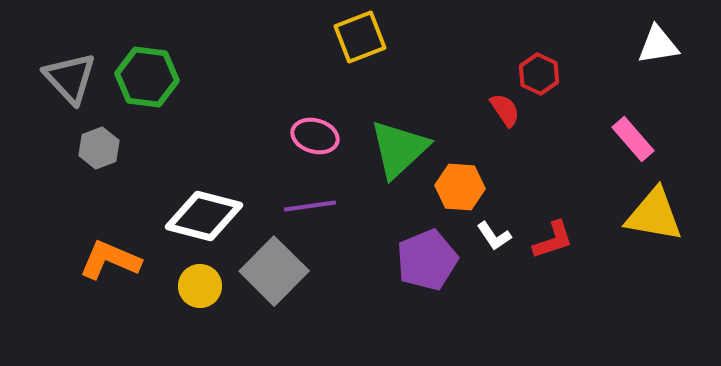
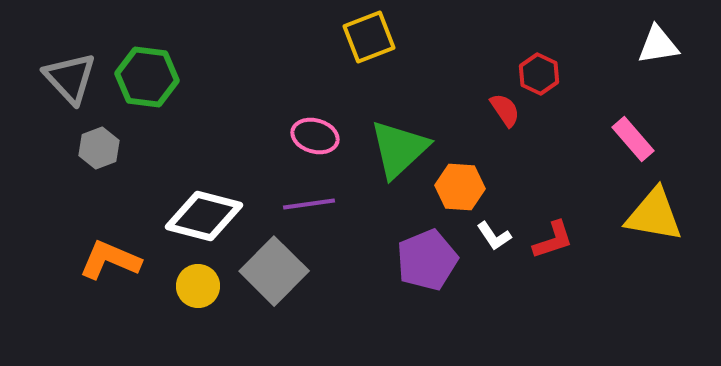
yellow square: moved 9 px right
purple line: moved 1 px left, 2 px up
yellow circle: moved 2 px left
